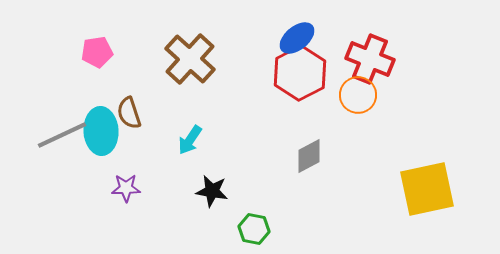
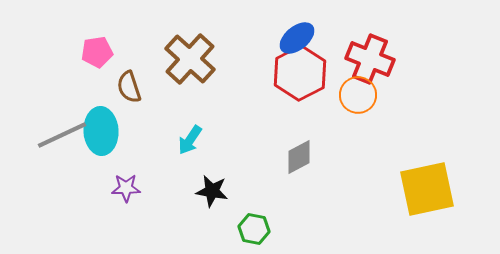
brown semicircle: moved 26 px up
gray diamond: moved 10 px left, 1 px down
